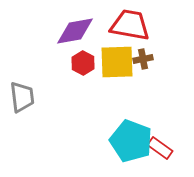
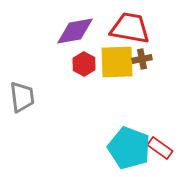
red trapezoid: moved 3 px down
brown cross: moved 1 px left
red hexagon: moved 1 px right, 1 px down
cyan pentagon: moved 2 px left, 7 px down
